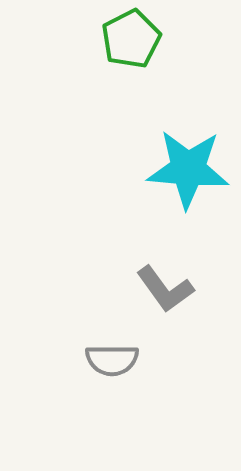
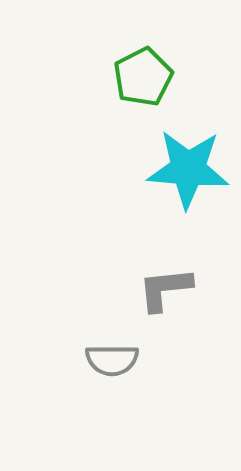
green pentagon: moved 12 px right, 38 px down
gray L-shape: rotated 120 degrees clockwise
